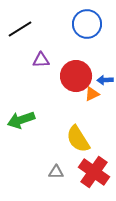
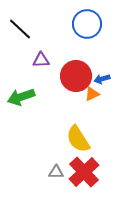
black line: rotated 75 degrees clockwise
blue arrow: moved 3 px left, 1 px up; rotated 14 degrees counterclockwise
green arrow: moved 23 px up
red cross: moved 10 px left; rotated 12 degrees clockwise
